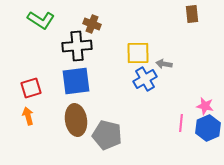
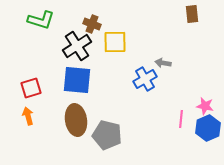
green L-shape: rotated 16 degrees counterclockwise
black cross: rotated 28 degrees counterclockwise
yellow square: moved 23 px left, 11 px up
gray arrow: moved 1 px left, 1 px up
blue square: moved 1 px right, 1 px up; rotated 12 degrees clockwise
pink line: moved 4 px up
